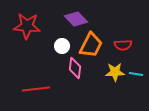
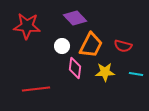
purple diamond: moved 1 px left, 1 px up
red semicircle: moved 1 px down; rotated 18 degrees clockwise
yellow star: moved 10 px left
